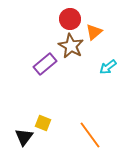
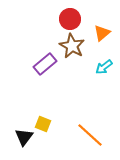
orange triangle: moved 8 px right, 1 px down
brown star: moved 1 px right
cyan arrow: moved 4 px left
yellow square: moved 1 px down
orange line: rotated 12 degrees counterclockwise
